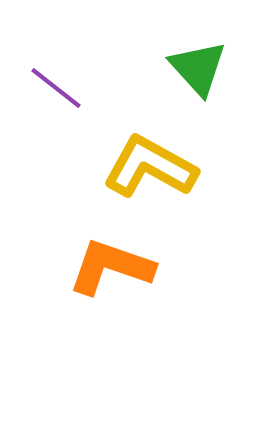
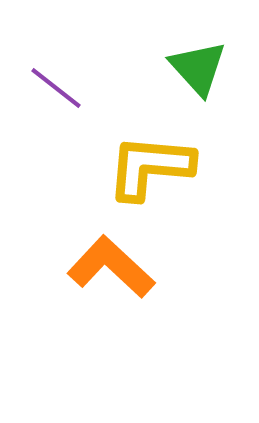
yellow L-shape: rotated 24 degrees counterclockwise
orange L-shape: rotated 24 degrees clockwise
